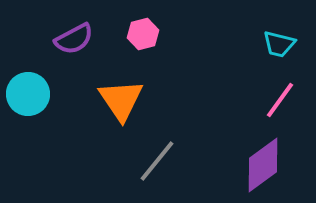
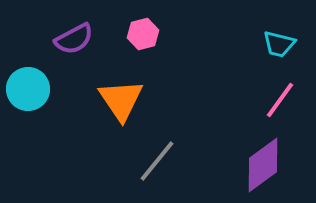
cyan circle: moved 5 px up
